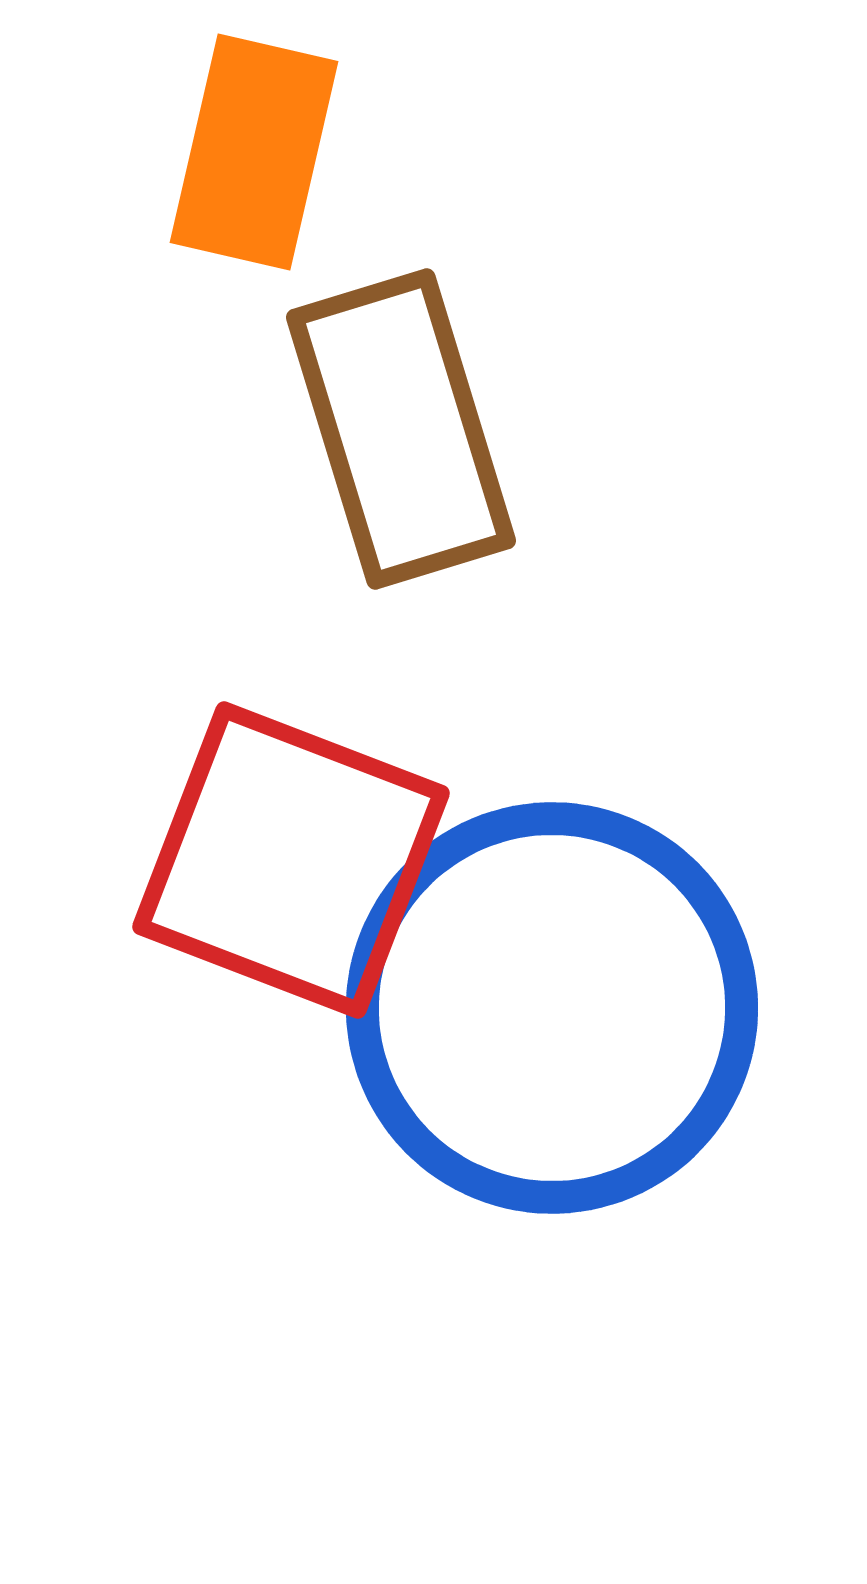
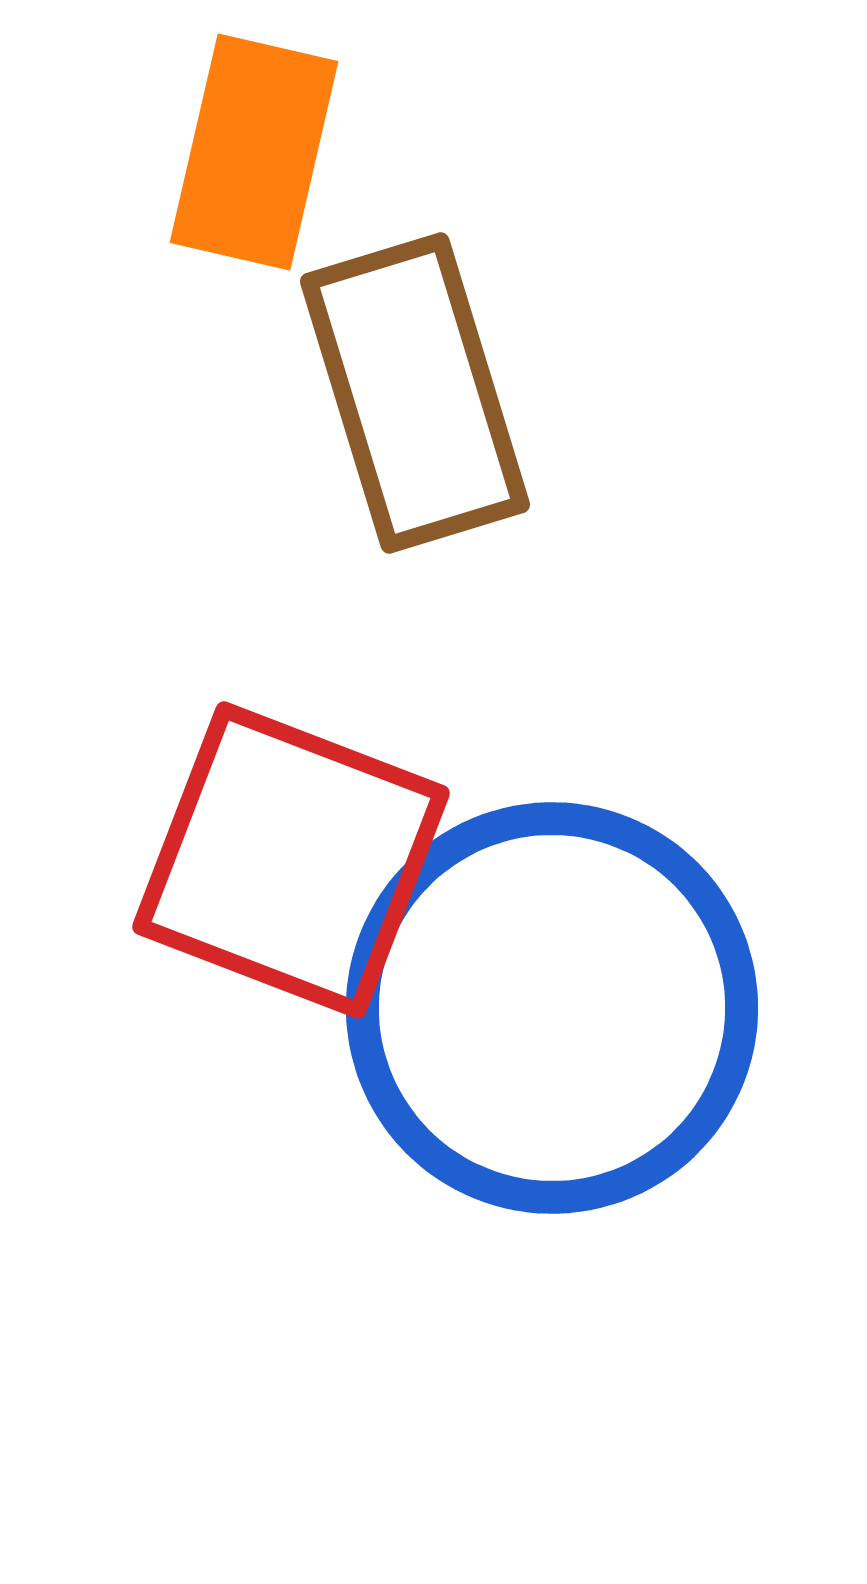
brown rectangle: moved 14 px right, 36 px up
